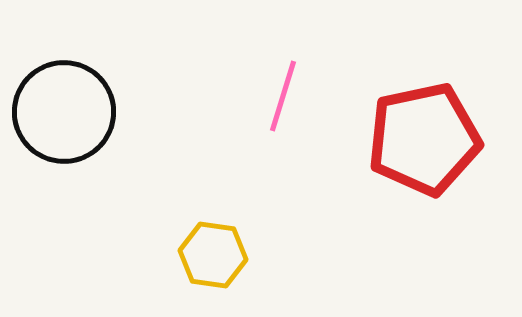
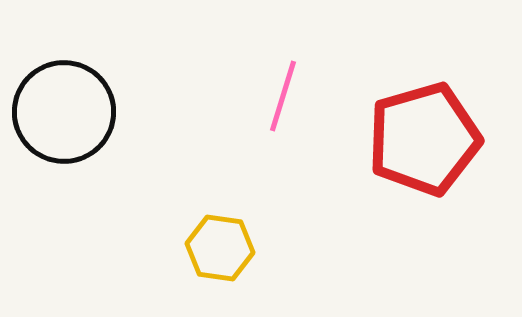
red pentagon: rotated 4 degrees counterclockwise
yellow hexagon: moved 7 px right, 7 px up
